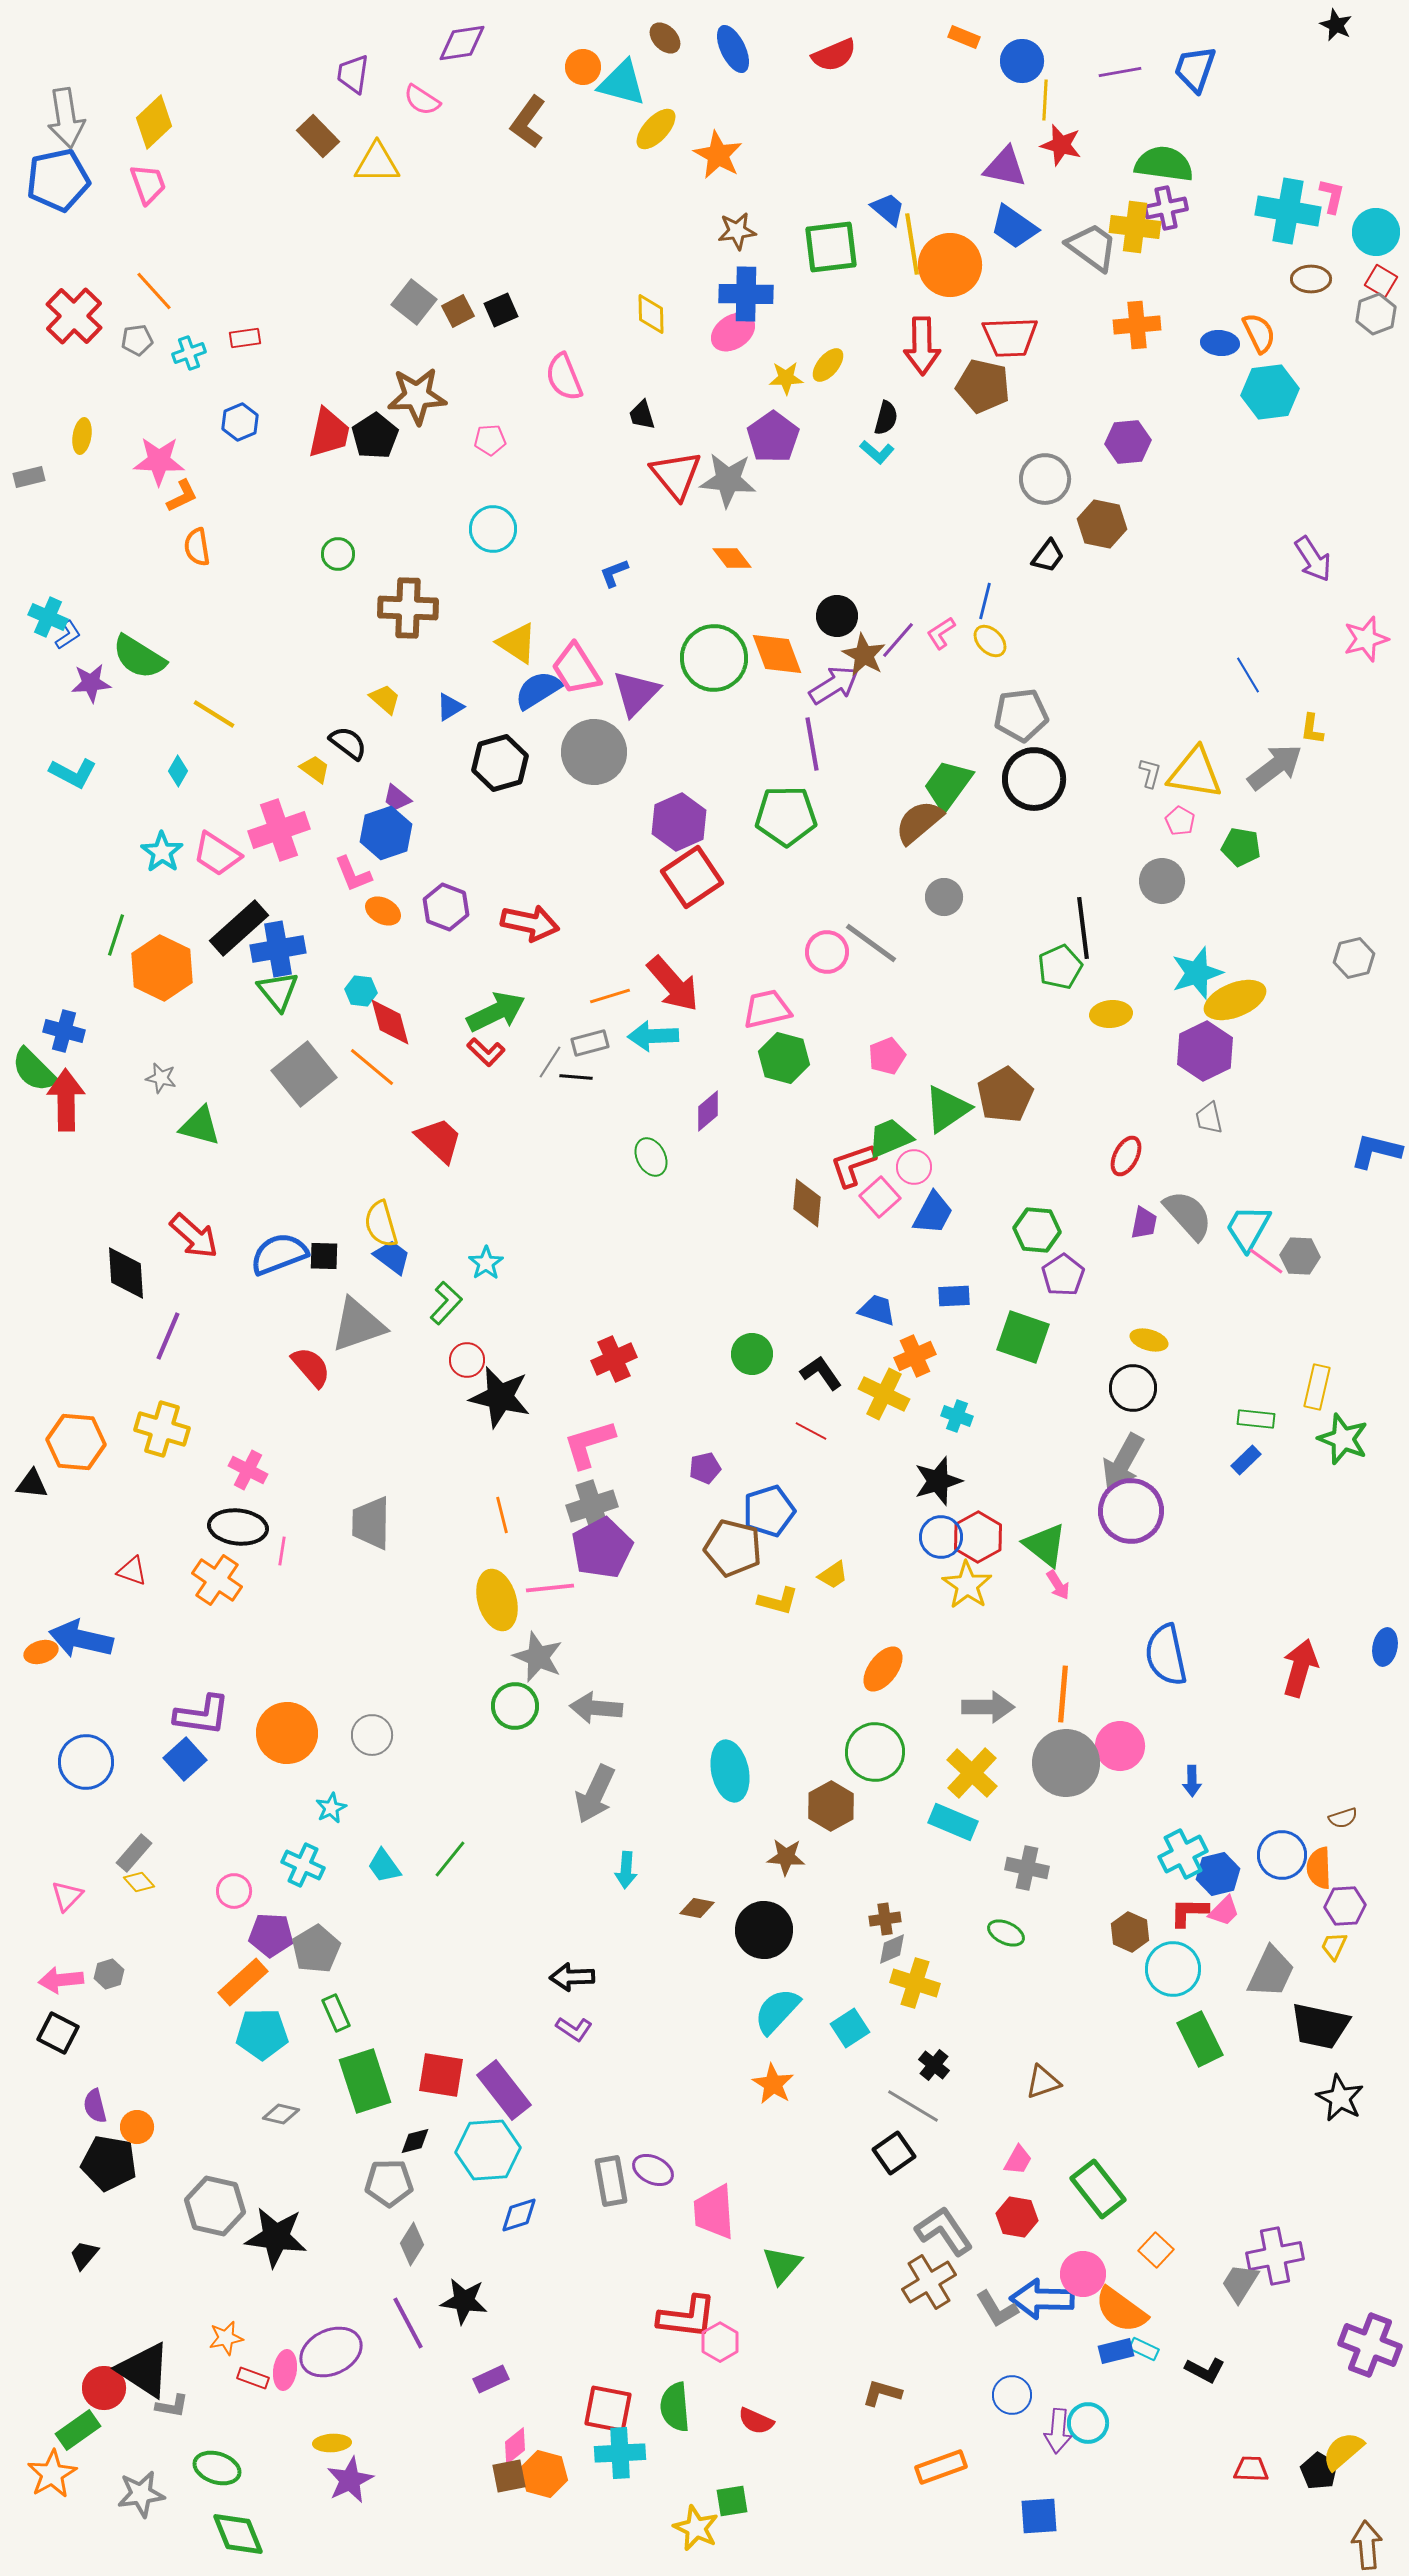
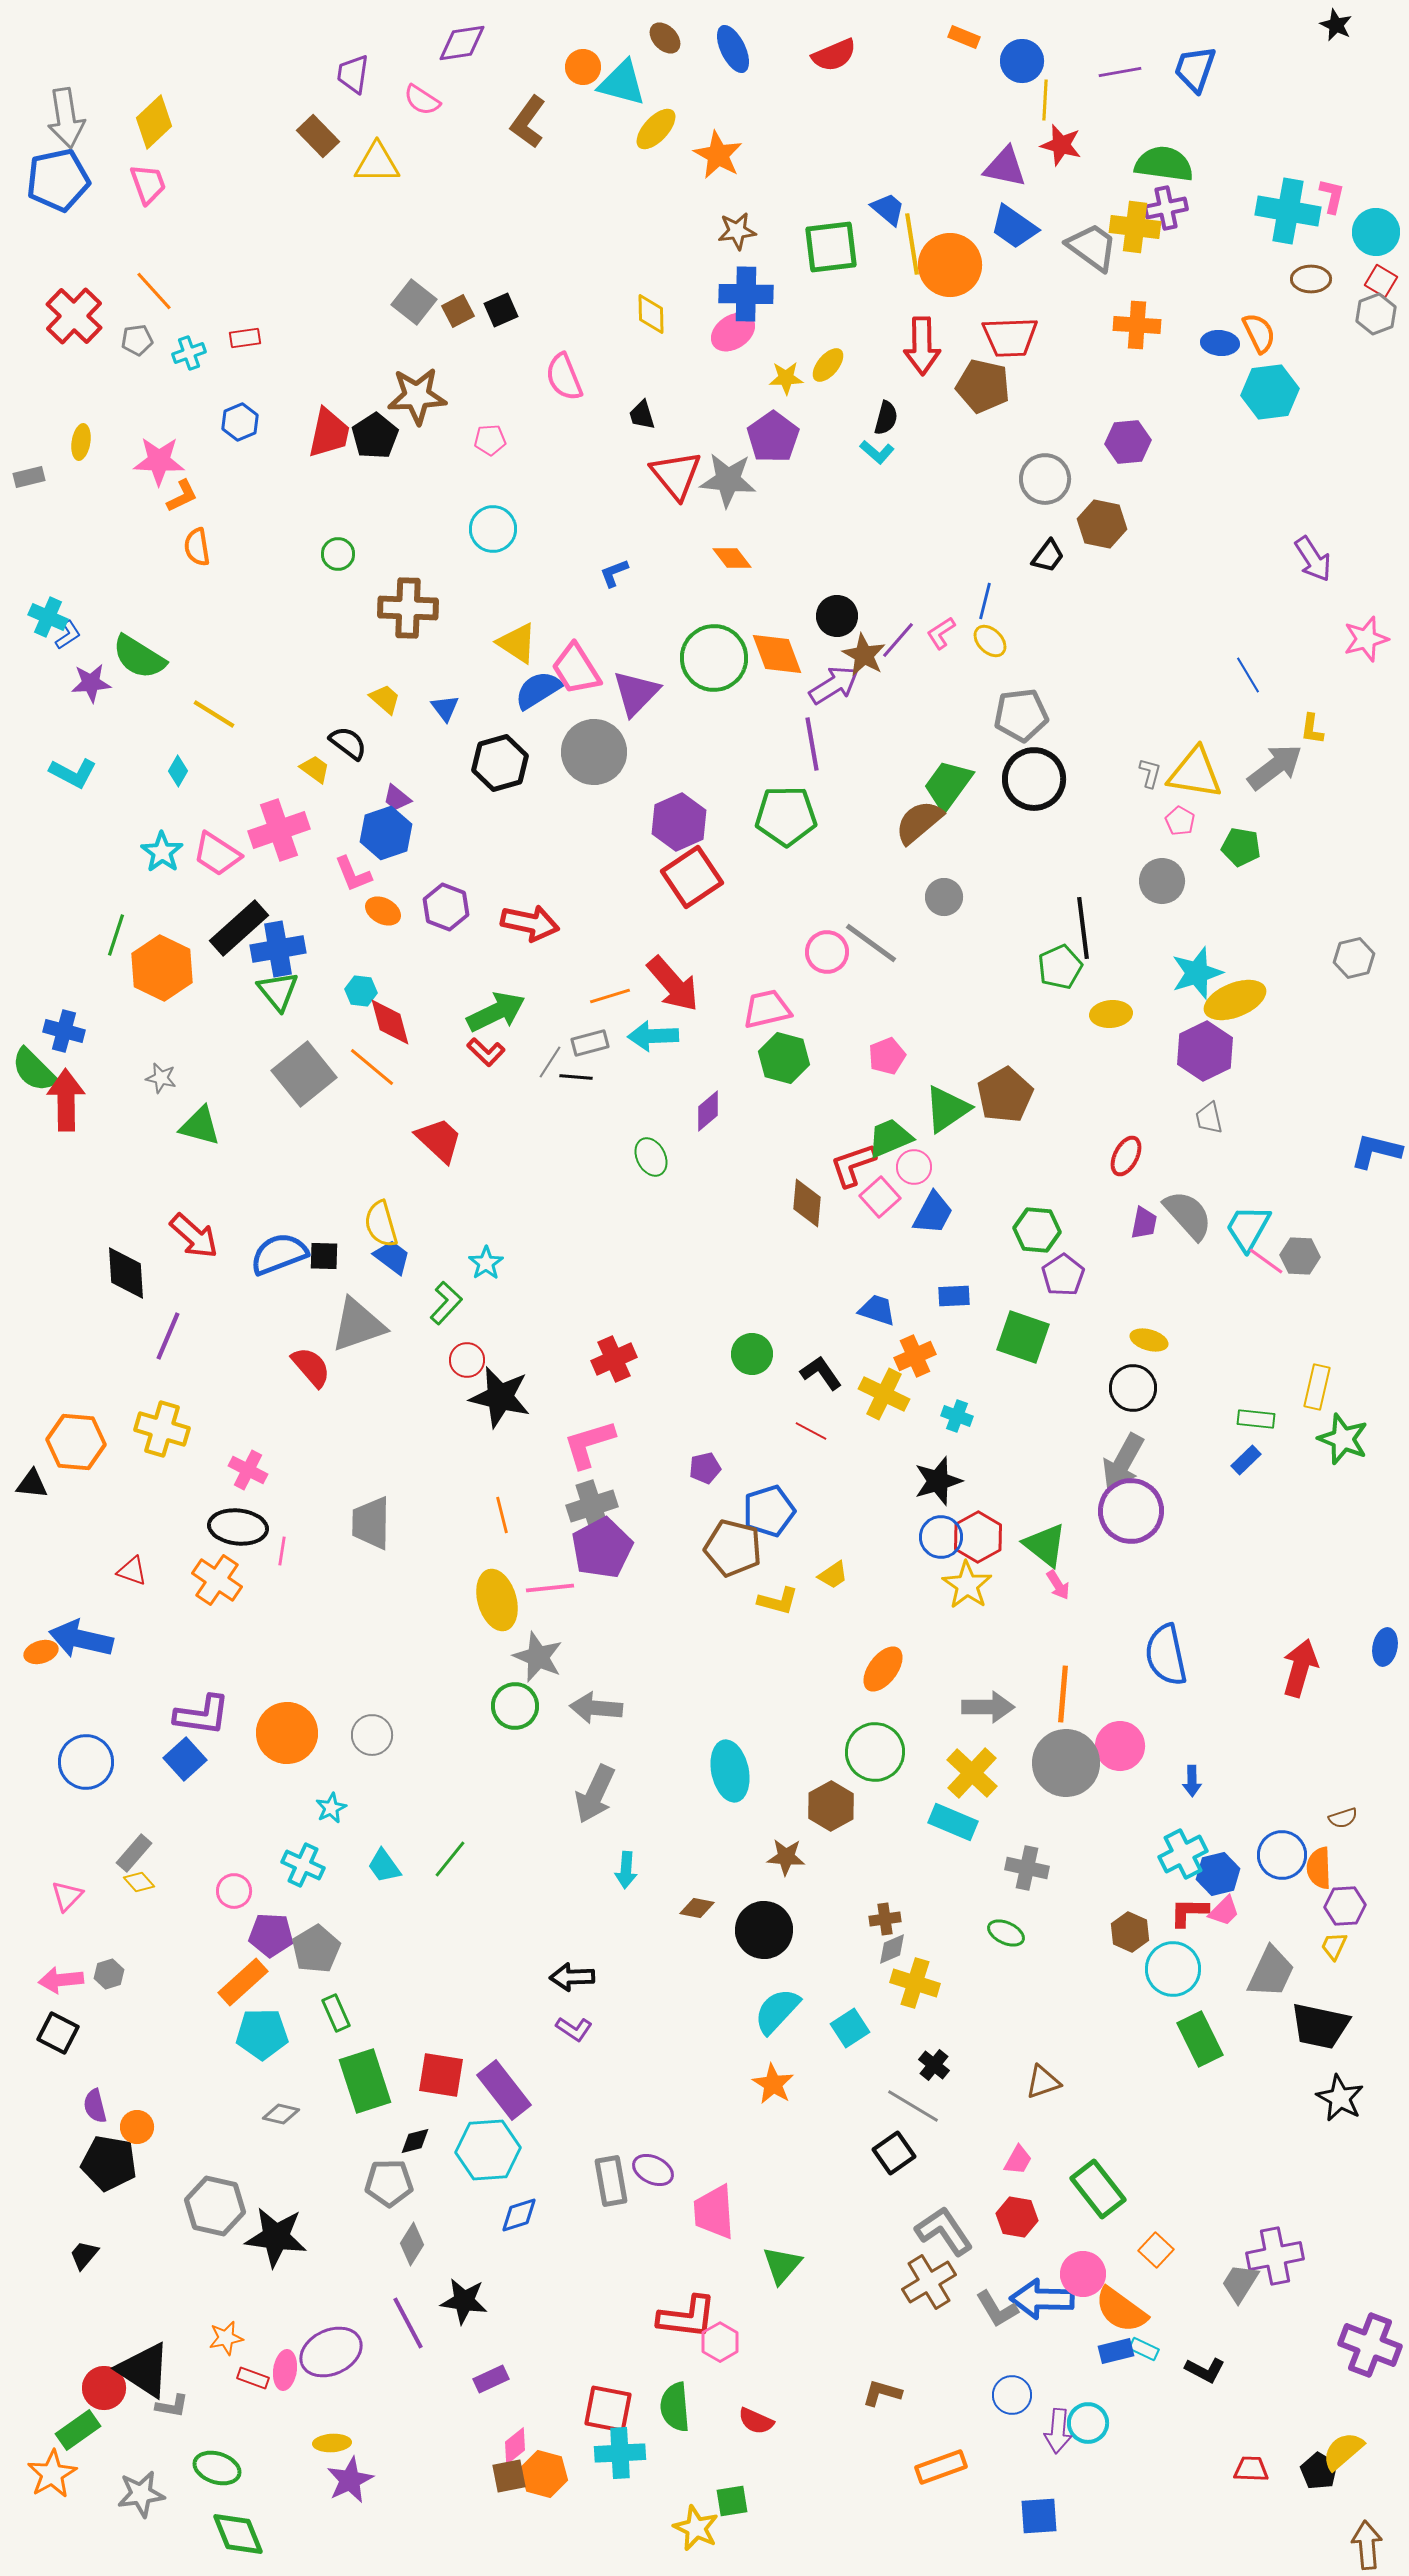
orange cross at (1137, 325): rotated 9 degrees clockwise
yellow ellipse at (82, 436): moved 1 px left, 6 px down
blue triangle at (450, 707): moved 5 px left, 1 px down; rotated 36 degrees counterclockwise
